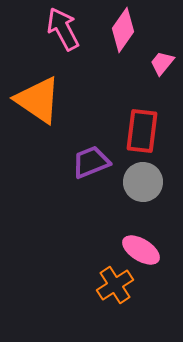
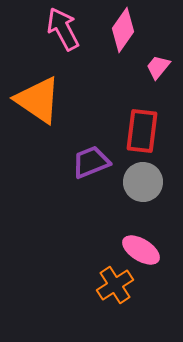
pink trapezoid: moved 4 px left, 4 px down
